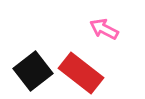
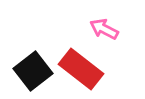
red rectangle: moved 4 px up
